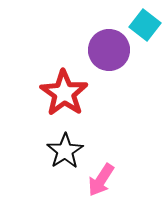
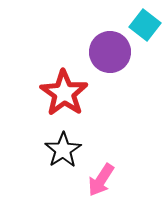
purple circle: moved 1 px right, 2 px down
black star: moved 2 px left, 1 px up
